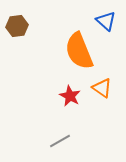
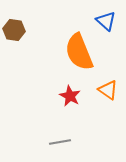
brown hexagon: moved 3 px left, 4 px down; rotated 15 degrees clockwise
orange semicircle: moved 1 px down
orange triangle: moved 6 px right, 2 px down
gray line: moved 1 px down; rotated 20 degrees clockwise
